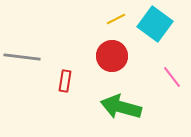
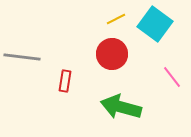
red circle: moved 2 px up
